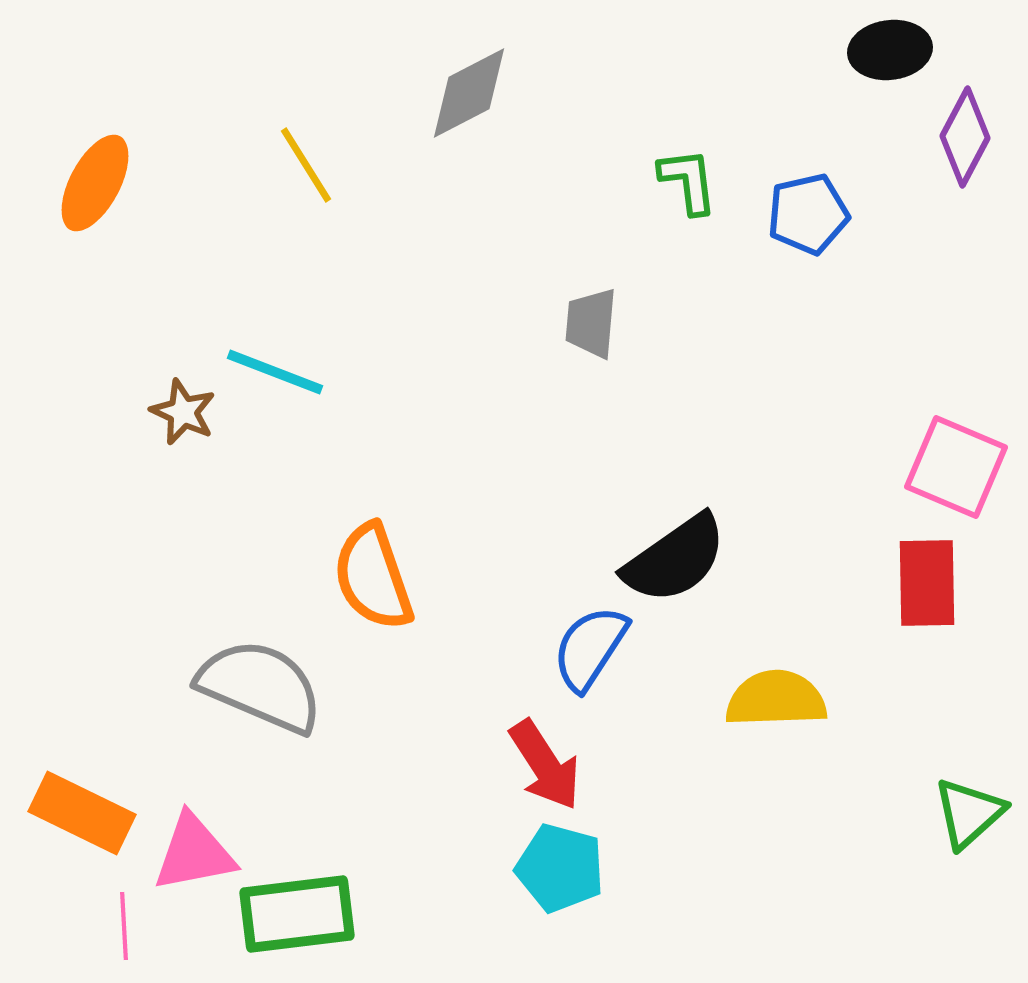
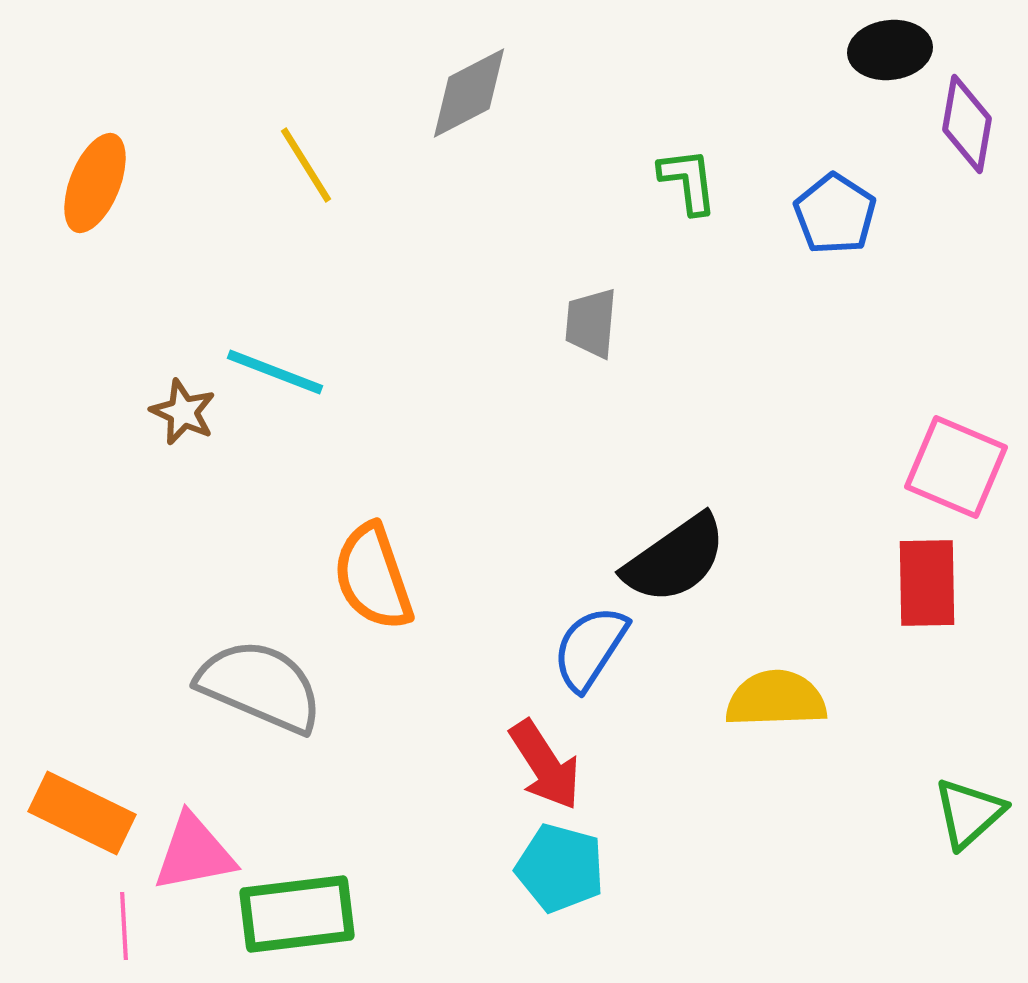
purple diamond: moved 2 px right, 13 px up; rotated 18 degrees counterclockwise
orange ellipse: rotated 6 degrees counterclockwise
blue pentagon: moved 27 px right; rotated 26 degrees counterclockwise
